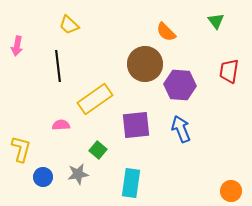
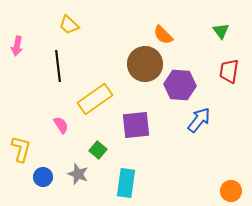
green triangle: moved 5 px right, 10 px down
orange semicircle: moved 3 px left, 3 px down
pink semicircle: rotated 60 degrees clockwise
blue arrow: moved 18 px right, 9 px up; rotated 60 degrees clockwise
gray star: rotated 30 degrees clockwise
cyan rectangle: moved 5 px left
